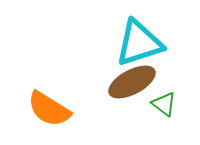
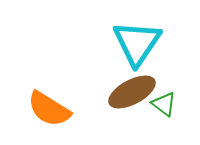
cyan triangle: moved 2 px left; rotated 38 degrees counterclockwise
brown ellipse: moved 10 px down
